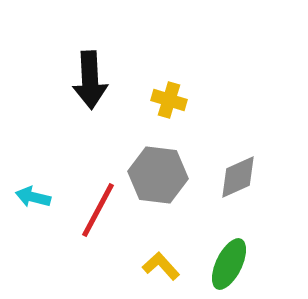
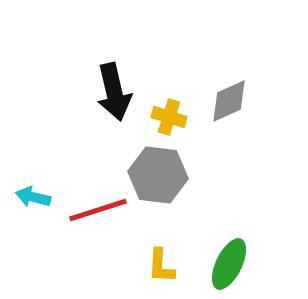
black arrow: moved 24 px right, 12 px down; rotated 10 degrees counterclockwise
yellow cross: moved 17 px down
gray diamond: moved 9 px left, 76 px up
red line: rotated 44 degrees clockwise
yellow L-shape: rotated 135 degrees counterclockwise
